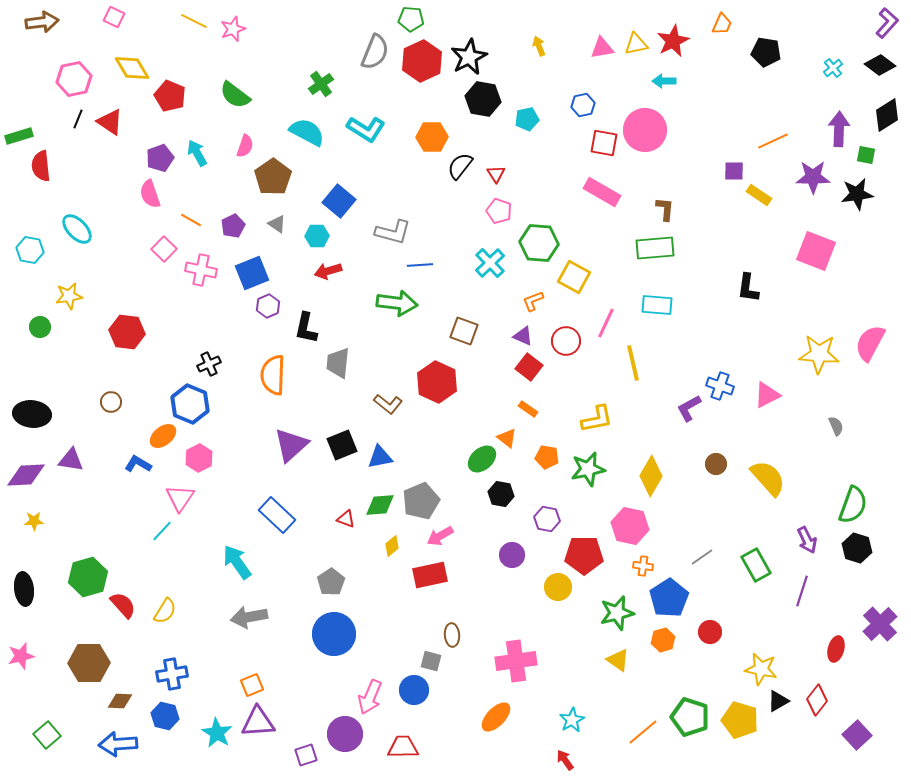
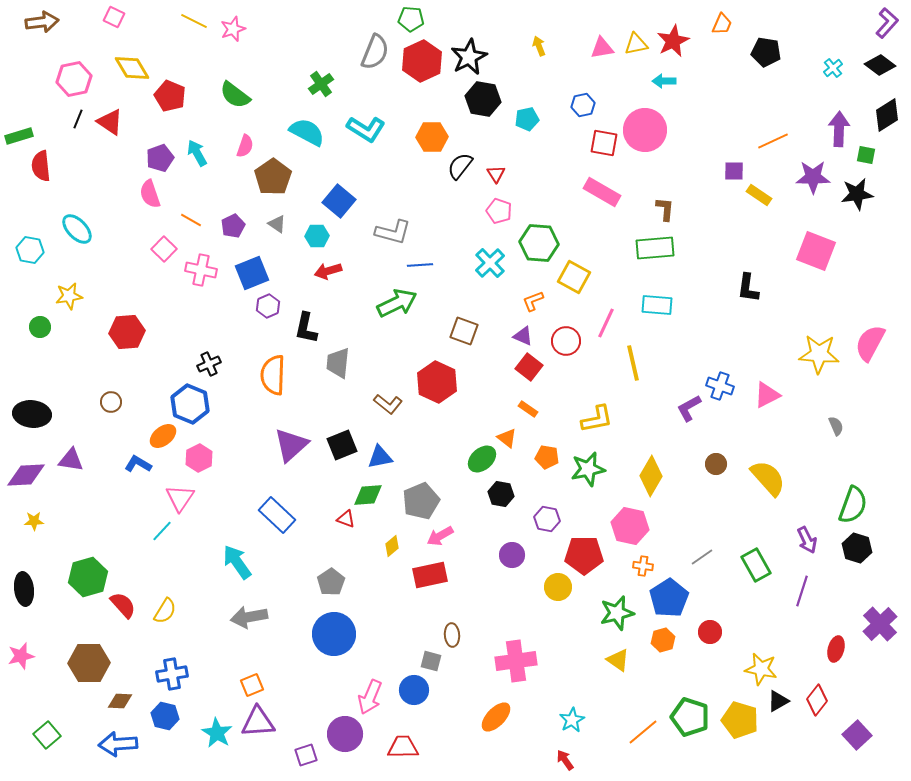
green arrow at (397, 303): rotated 33 degrees counterclockwise
red hexagon at (127, 332): rotated 12 degrees counterclockwise
green diamond at (380, 505): moved 12 px left, 10 px up
